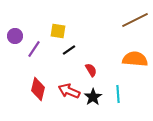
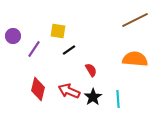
purple circle: moved 2 px left
cyan line: moved 5 px down
